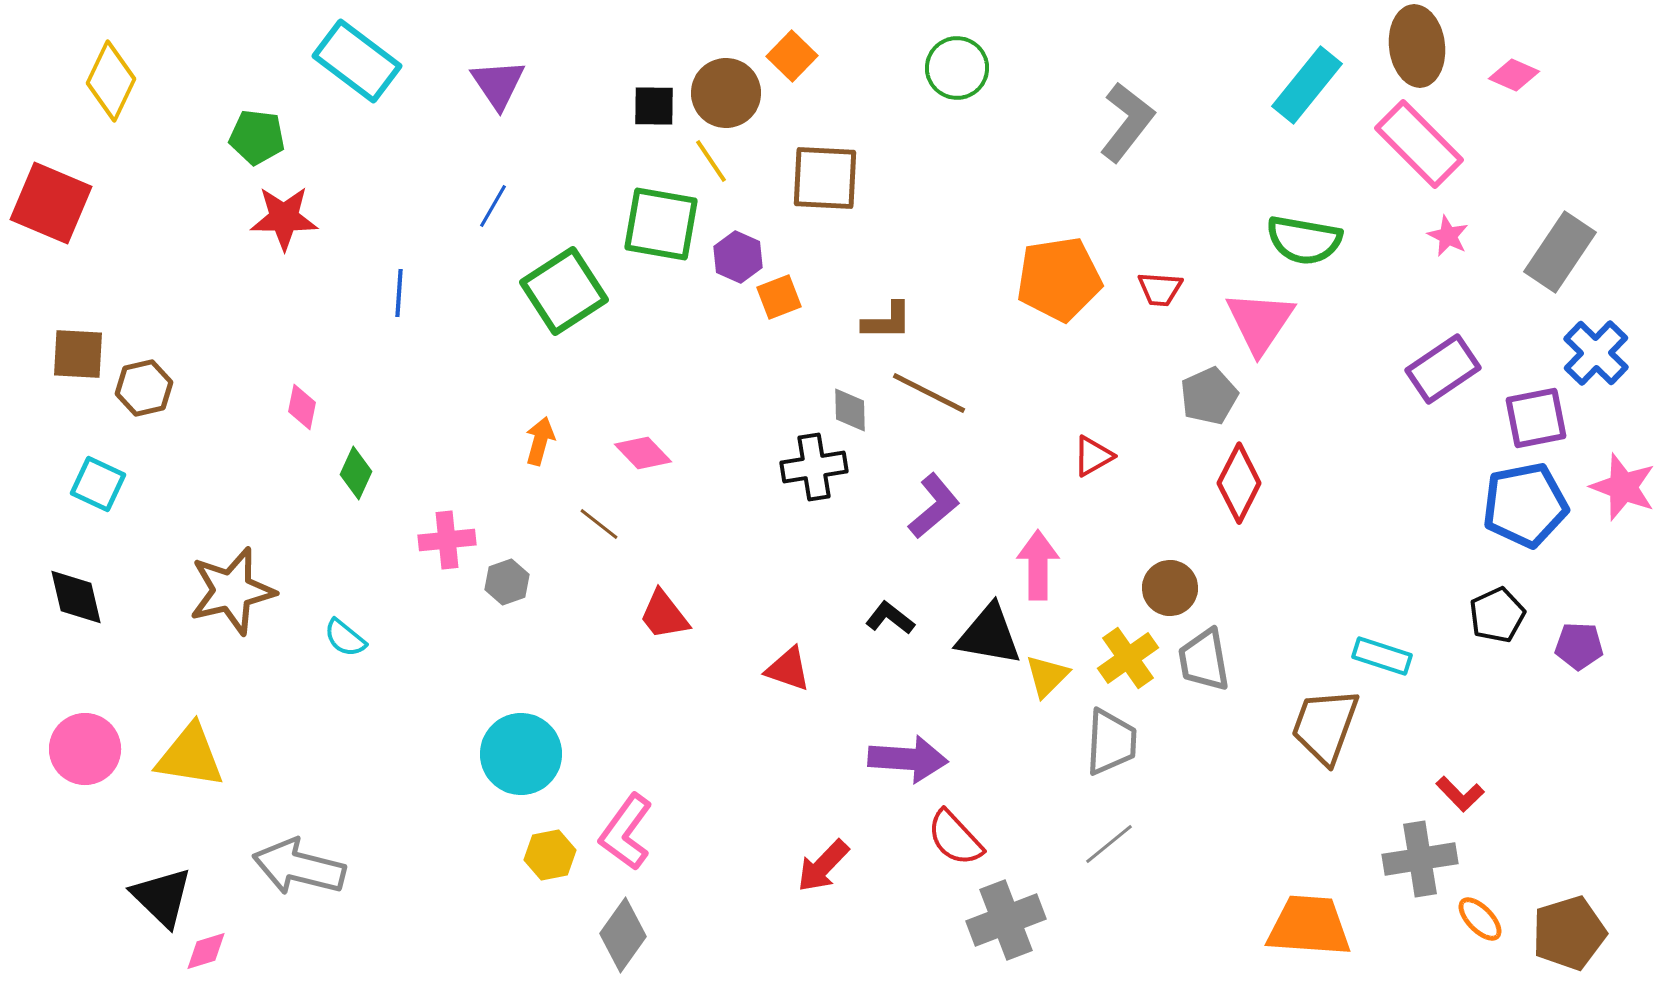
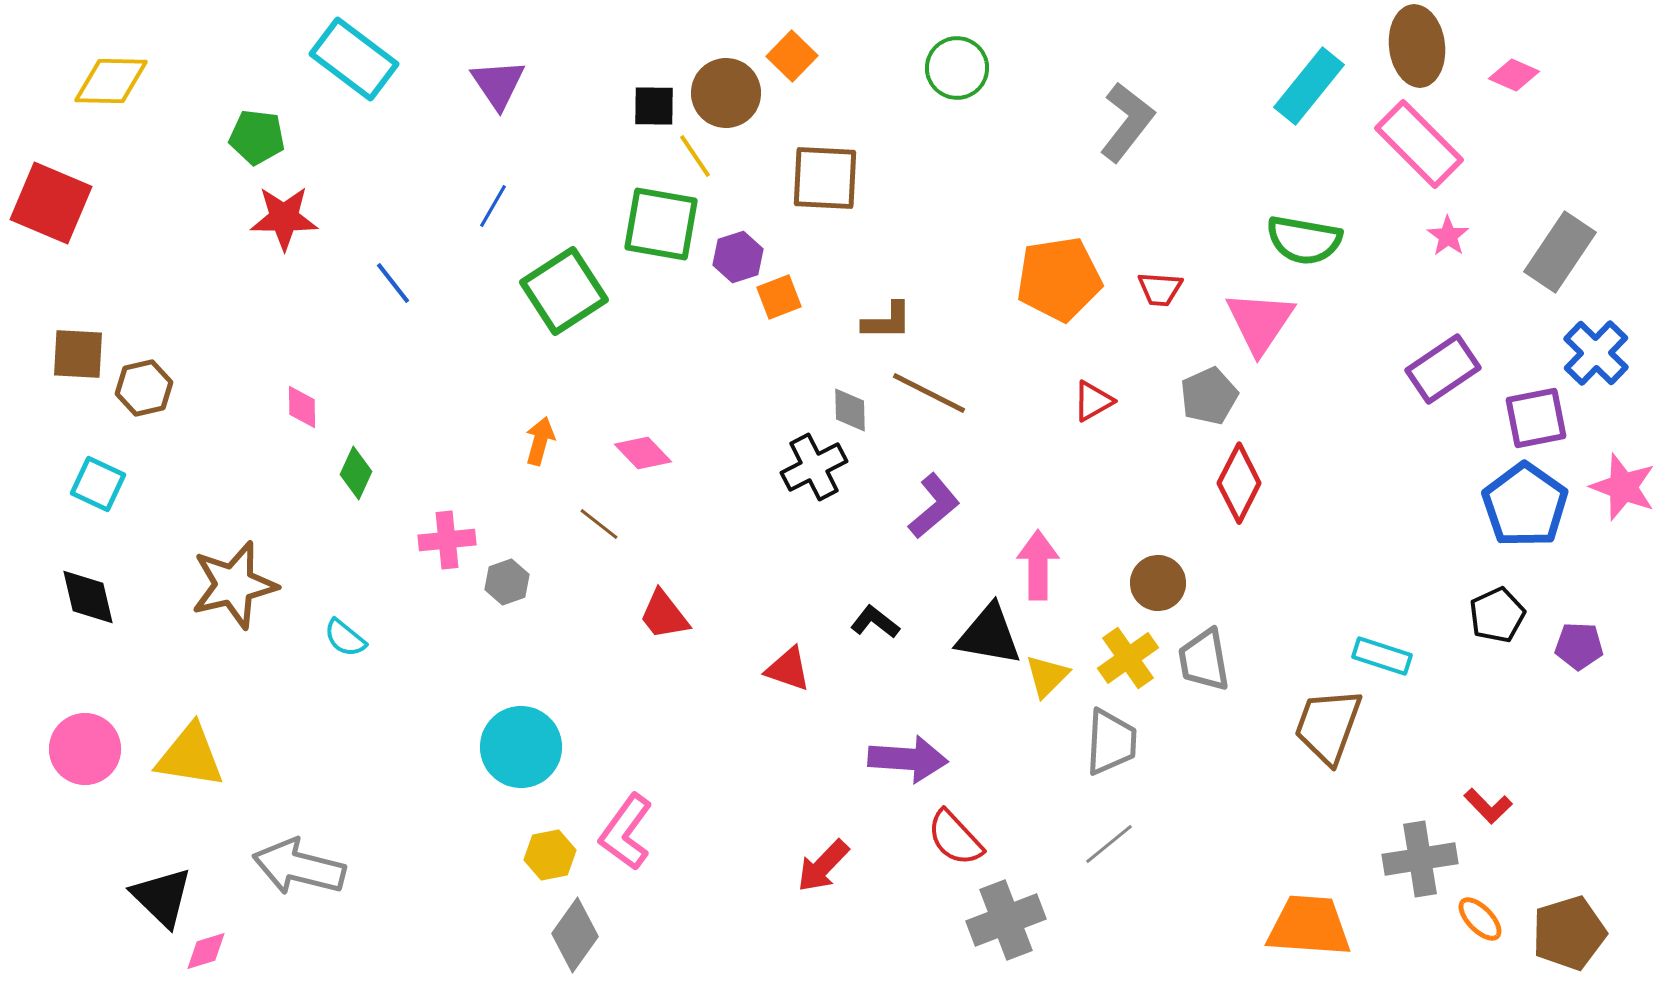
cyan rectangle at (357, 61): moved 3 px left, 2 px up
yellow diamond at (111, 81): rotated 66 degrees clockwise
cyan rectangle at (1307, 85): moved 2 px right, 1 px down
yellow line at (711, 161): moved 16 px left, 5 px up
pink star at (1448, 236): rotated 9 degrees clockwise
purple hexagon at (738, 257): rotated 18 degrees clockwise
blue line at (399, 293): moved 6 px left, 10 px up; rotated 42 degrees counterclockwise
pink diamond at (302, 407): rotated 12 degrees counterclockwise
red triangle at (1093, 456): moved 55 px up
black cross at (814, 467): rotated 18 degrees counterclockwise
blue pentagon at (1525, 505): rotated 26 degrees counterclockwise
brown circle at (1170, 588): moved 12 px left, 5 px up
brown star at (232, 591): moved 2 px right, 6 px up
black diamond at (76, 597): moved 12 px right
black L-shape at (890, 618): moved 15 px left, 4 px down
brown trapezoid at (1325, 726): moved 3 px right
cyan circle at (521, 754): moved 7 px up
red L-shape at (1460, 794): moved 28 px right, 12 px down
gray diamond at (623, 935): moved 48 px left
